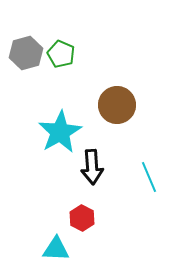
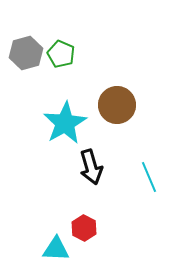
cyan star: moved 5 px right, 9 px up
black arrow: moved 1 px left; rotated 12 degrees counterclockwise
red hexagon: moved 2 px right, 10 px down
